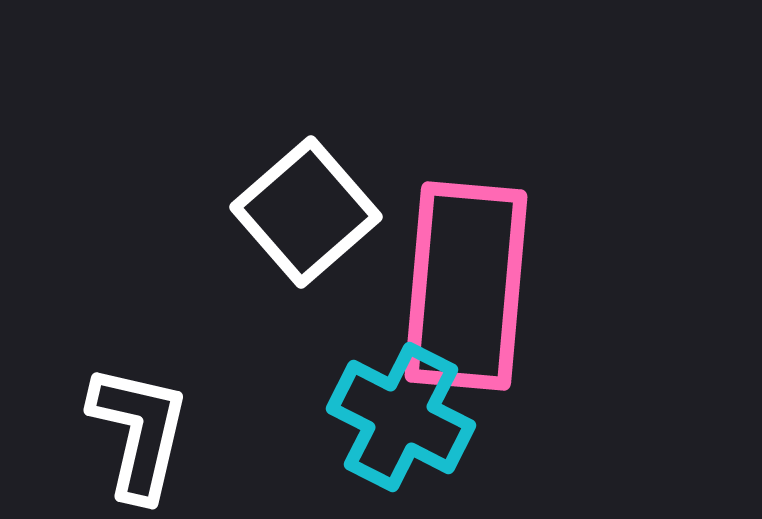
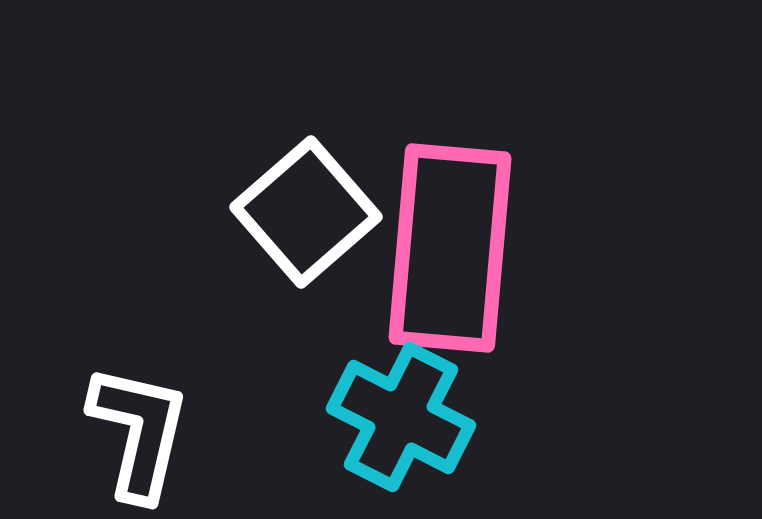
pink rectangle: moved 16 px left, 38 px up
